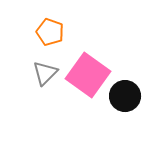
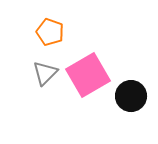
pink square: rotated 24 degrees clockwise
black circle: moved 6 px right
